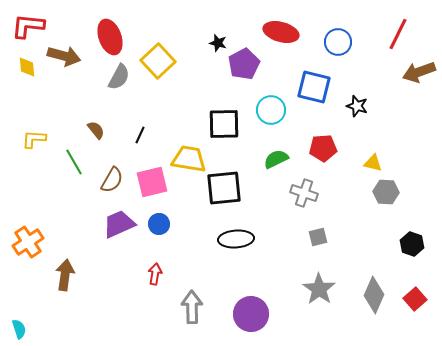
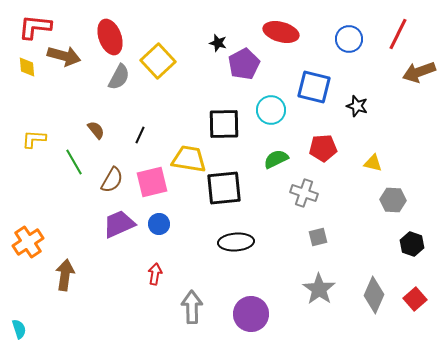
red L-shape at (28, 26): moved 7 px right, 1 px down
blue circle at (338, 42): moved 11 px right, 3 px up
gray hexagon at (386, 192): moved 7 px right, 8 px down
black ellipse at (236, 239): moved 3 px down
